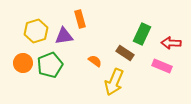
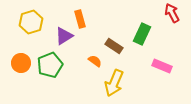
yellow hexagon: moved 5 px left, 9 px up
purple triangle: rotated 24 degrees counterclockwise
red arrow: moved 1 px right, 30 px up; rotated 60 degrees clockwise
brown rectangle: moved 11 px left, 7 px up
orange circle: moved 2 px left
yellow arrow: moved 1 px down
